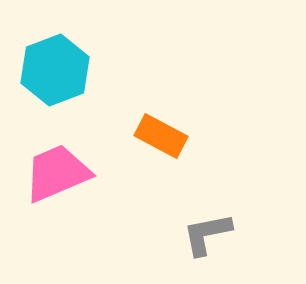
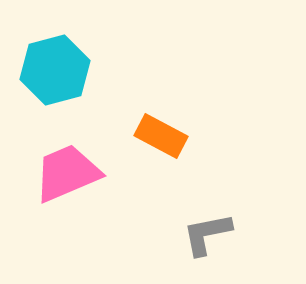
cyan hexagon: rotated 6 degrees clockwise
pink trapezoid: moved 10 px right
